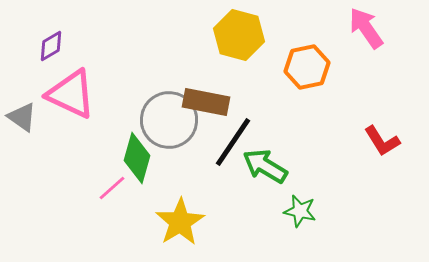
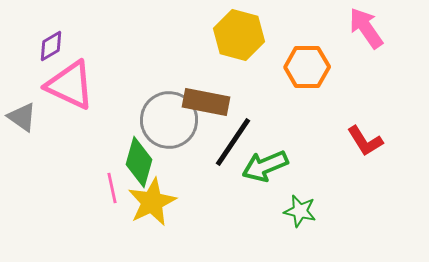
orange hexagon: rotated 12 degrees clockwise
pink triangle: moved 1 px left, 9 px up
red L-shape: moved 17 px left
green diamond: moved 2 px right, 4 px down
green arrow: rotated 54 degrees counterclockwise
pink line: rotated 60 degrees counterclockwise
yellow star: moved 28 px left, 20 px up; rotated 6 degrees clockwise
